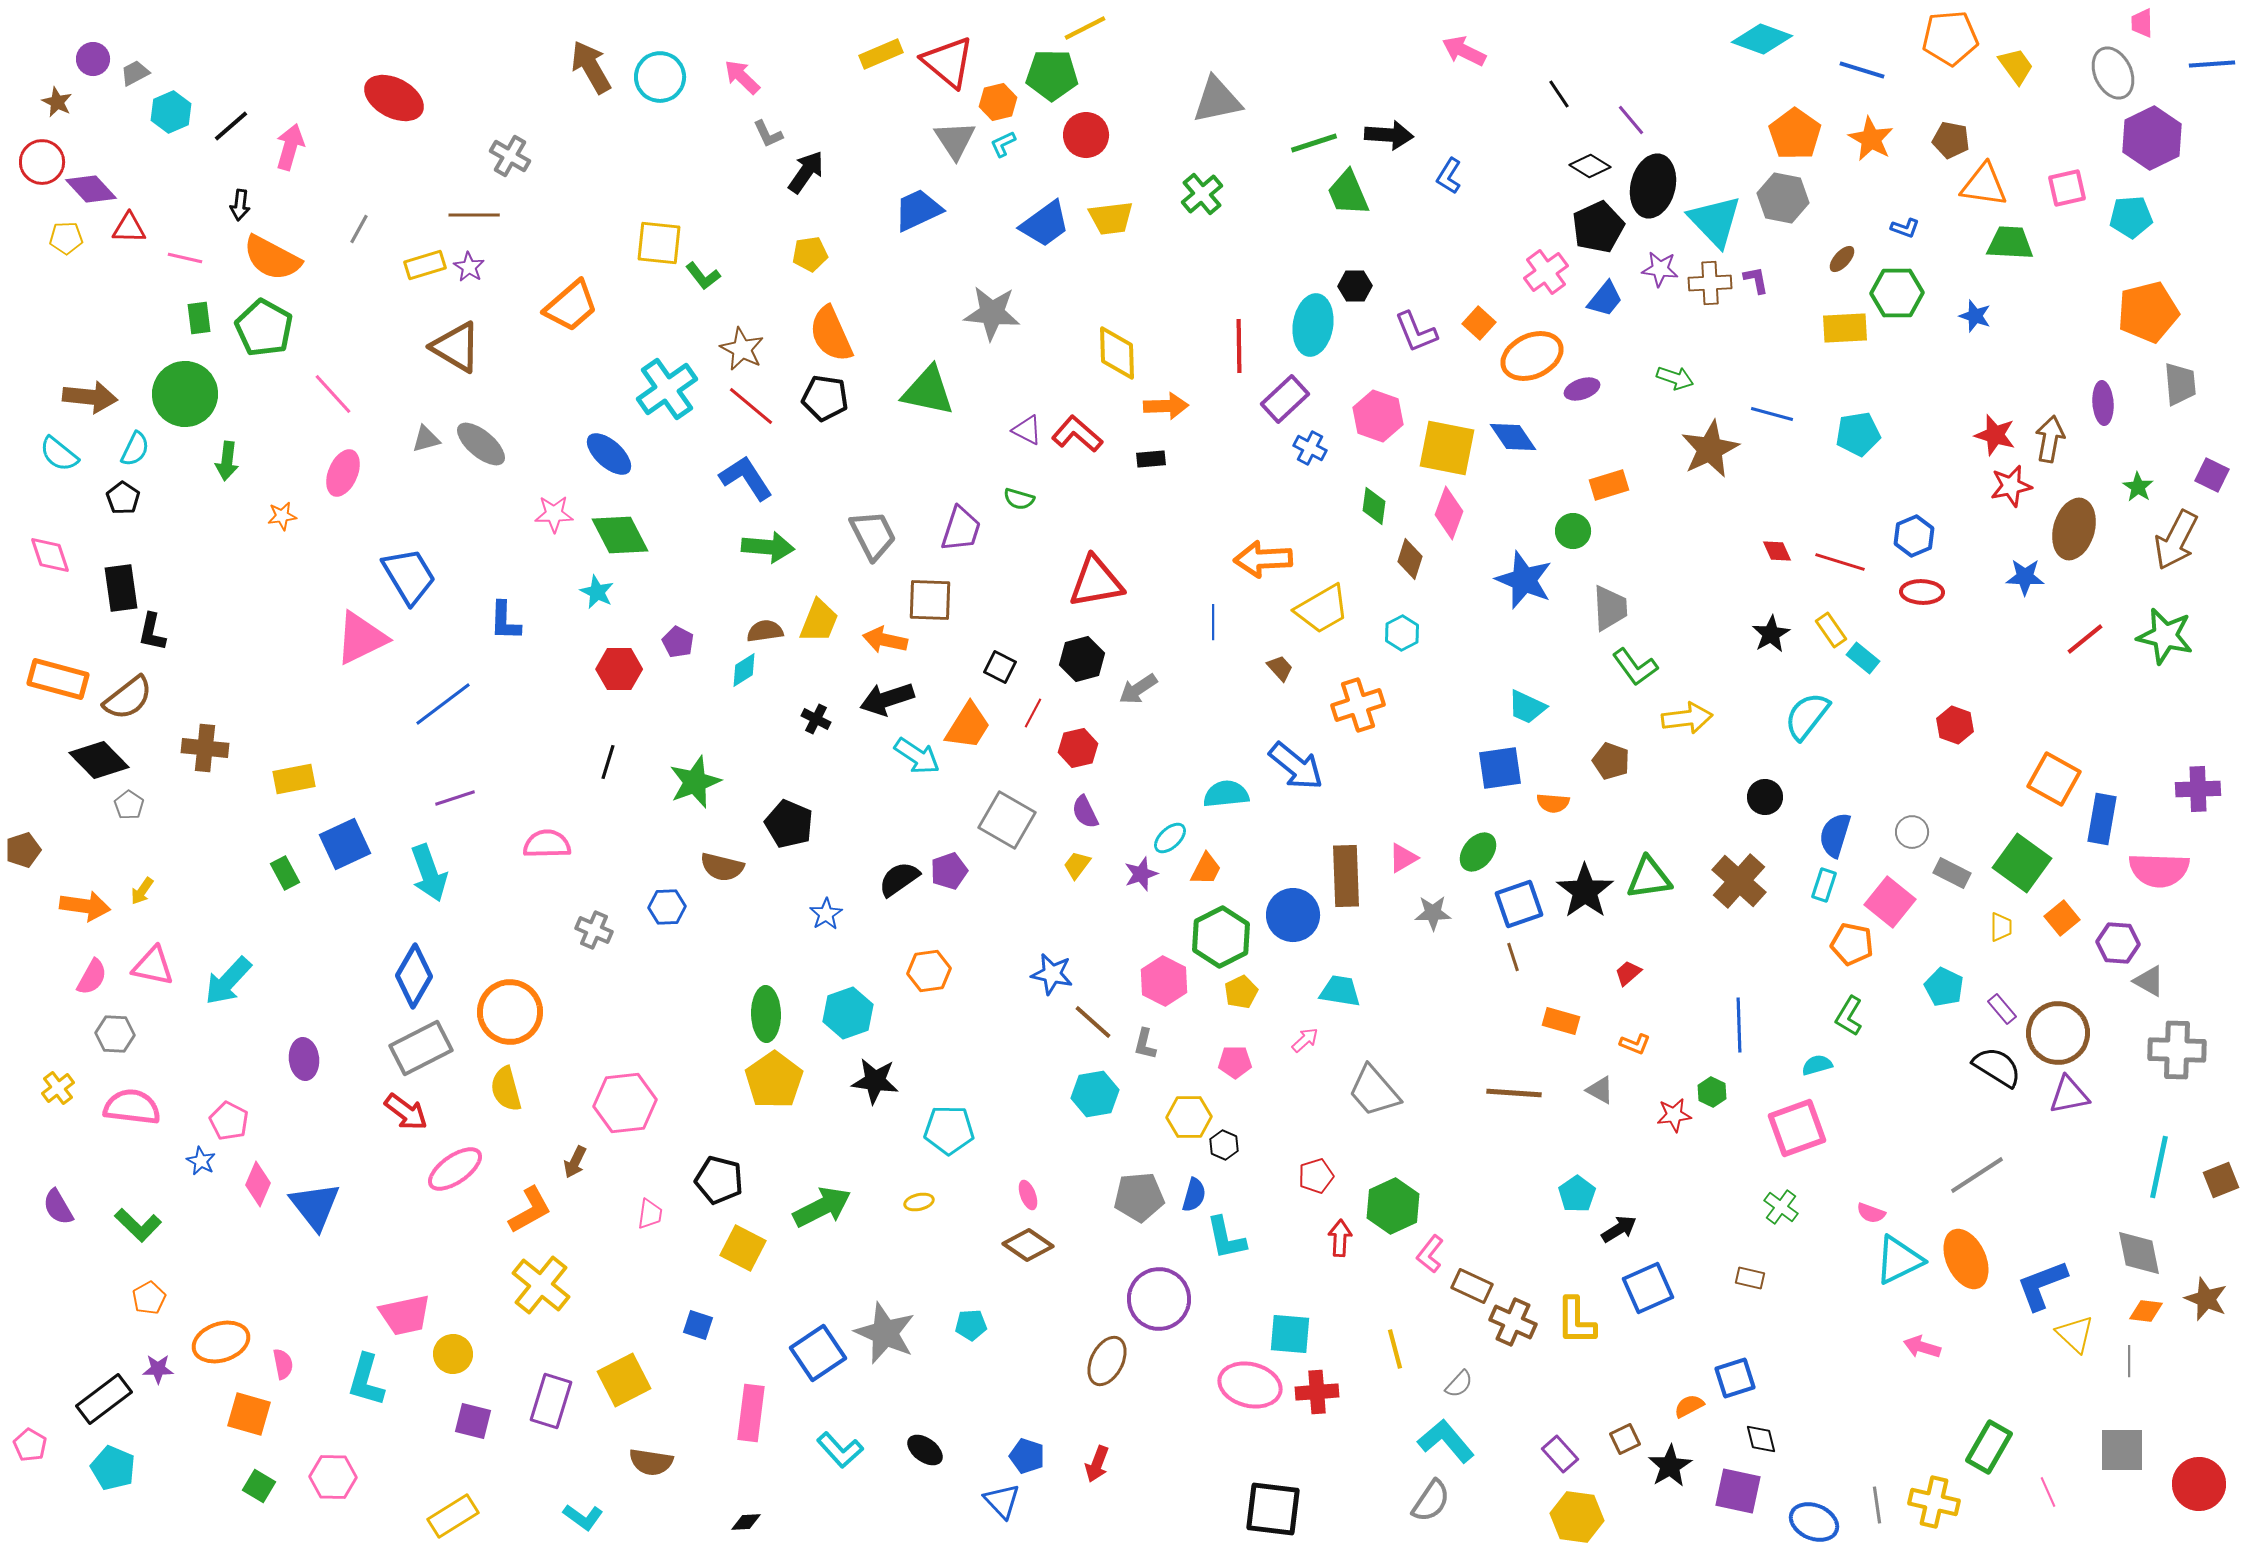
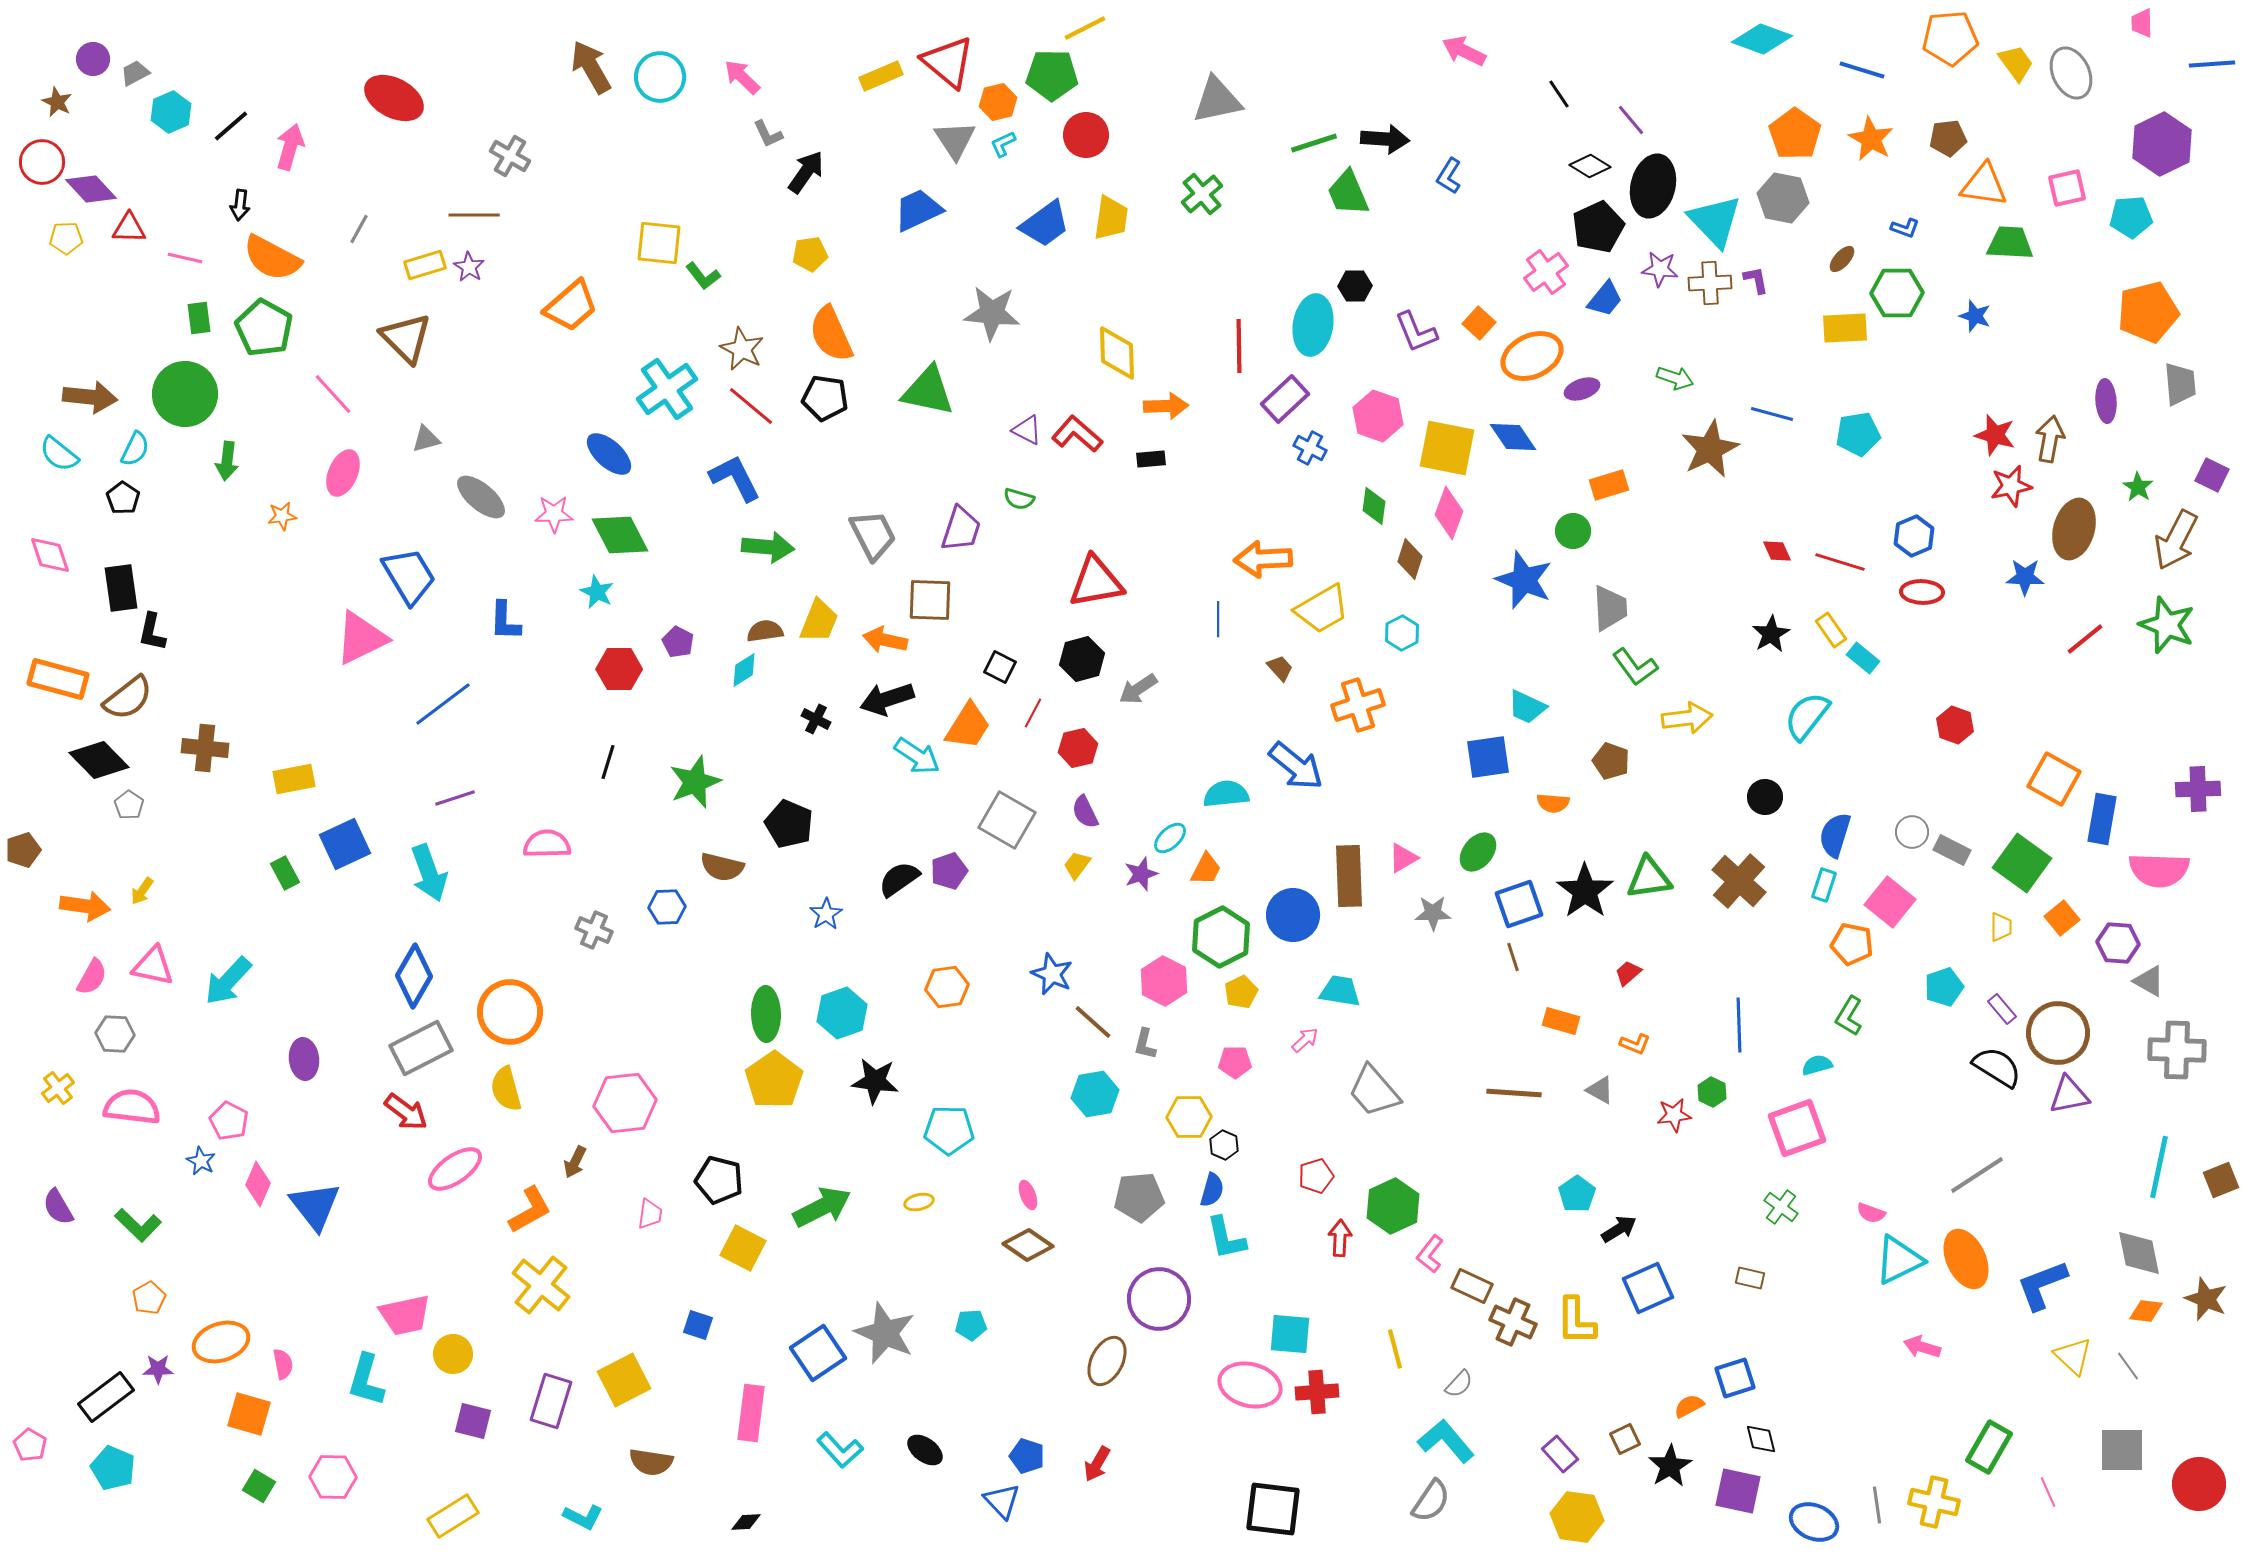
yellow rectangle at (881, 54): moved 22 px down
yellow trapezoid at (2016, 66): moved 3 px up
gray ellipse at (2113, 73): moved 42 px left
black arrow at (1389, 135): moved 4 px left, 4 px down
purple hexagon at (2152, 138): moved 10 px right, 6 px down
brown pentagon at (1951, 140): moved 3 px left, 2 px up; rotated 18 degrees counterclockwise
yellow trapezoid at (1111, 218): rotated 75 degrees counterclockwise
brown triangle at (456, 347): moved 50 px left, 9 px up; rotated 14 degrees clockwise
purple ellipse at (2103, 403): moved 3 px right, 2 px up
gray ellipse at (481, 444): moved 53 px down
blue L-shape at (746, 478): moved 11 px left; rotated 6 degrees clockwise
blue line at (1213, 622): moved 5 px right, 3 px up
green star at (2165, 636): moved 2 px right, 11 px up; rotated 8 degrees clockwise
blue square at (1500, 768): moved 12 px left, 11 px up
gray rectangle at (1952, 873): moved 23 px up
brown rectangle at (1346, 876): moved 3 px right
orange hexagon at (929, 971): moved 18 px right, 16 px down
blue star at (1052, 974): rotated 12 degrees clockwise
cyan pentagon at (1944, 987): rotated 27 degrees clockwise
cyan hexagon at (848, 1013): moved 6 px left
blue semicircle at (1194, 1195): moved 18 px right, 5 px up
yellow triangle at (2075, 1334): moved 2 px left, 22 px down
gray line at (2129, 1361): moved 1 px left, 5 px down; rotated 36 degrees counterclockwise
black rectangle at (104, 1399): moved 2 px right, 2 px up
red arrow at (1097, 1464): rotated 9 degrees clockwise
cyan L-shape at (583, 1517): rotated 9 degrees counterclockwise
